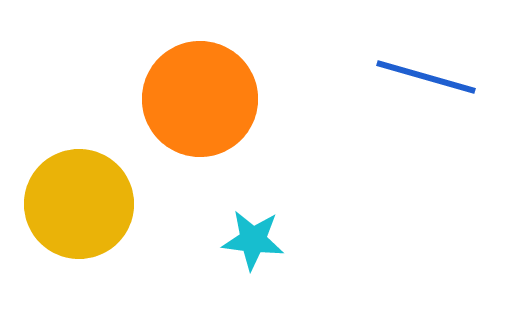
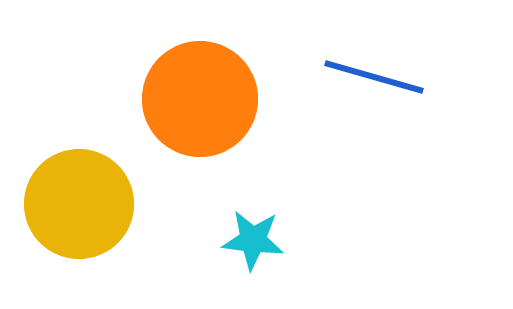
blue line: moved 52 px left
